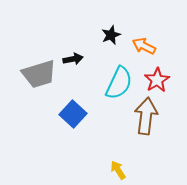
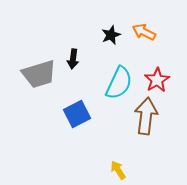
orange arrow: moved 14 px up
black arrow: rotated 108 degrees clockwise
blue square: moved 4 px right; rotated 20 degrees clockwise
